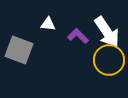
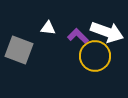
white triangle: moved 4 px down
white arrow: rotated 36 degrees counterclockwise
yellow circle: moved 14 px left, 4 px up
